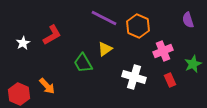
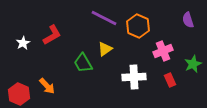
white cross: rotated 20 degrees counterclockwise
